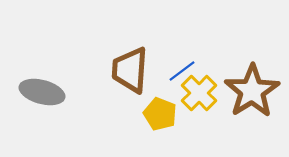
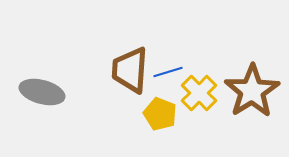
blue line: moved 14 px left, 1 px down; rotated 20 degrees clockwise
